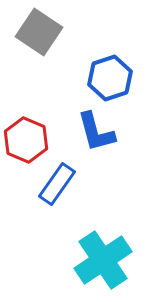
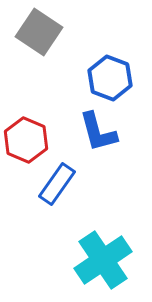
blue hexagon: rotated 21 degrees counterclockwise
blue L-shape: moved 2 px right
